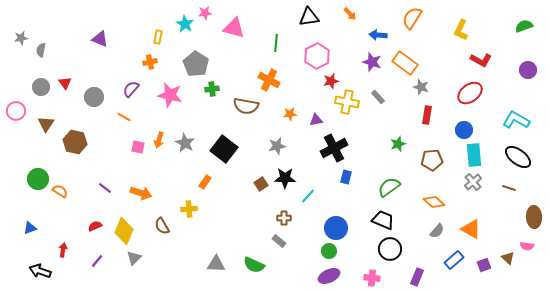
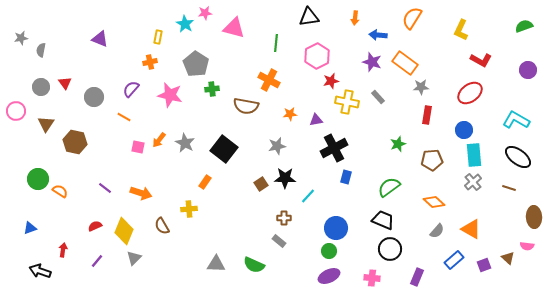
orange arrow at (350, 14): moved 5 px right, 4 px down; rotated 48 degrees clockwise
gray star at (421, 87): rotated 21 degrees counterclockwise
orange arrow at (159, 140): rotated 21 degrees clockwise
